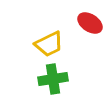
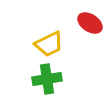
green cross: moved 6 px left
